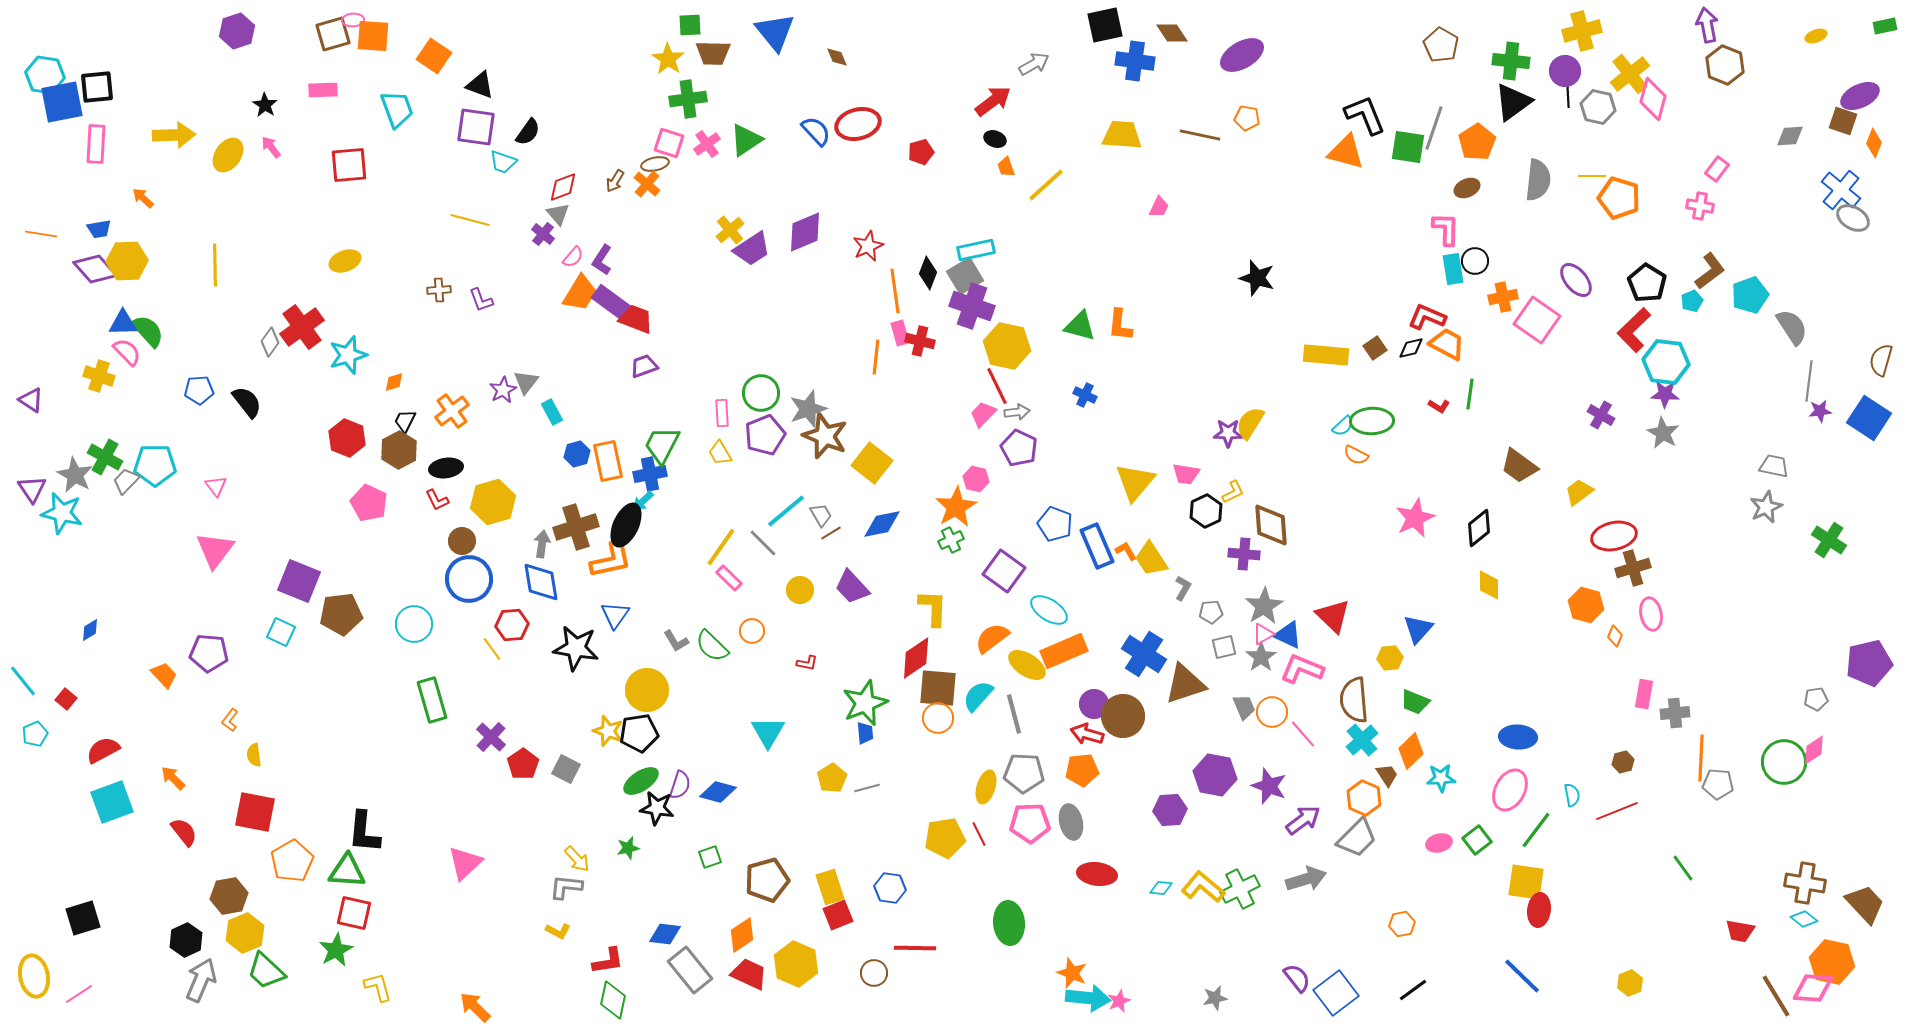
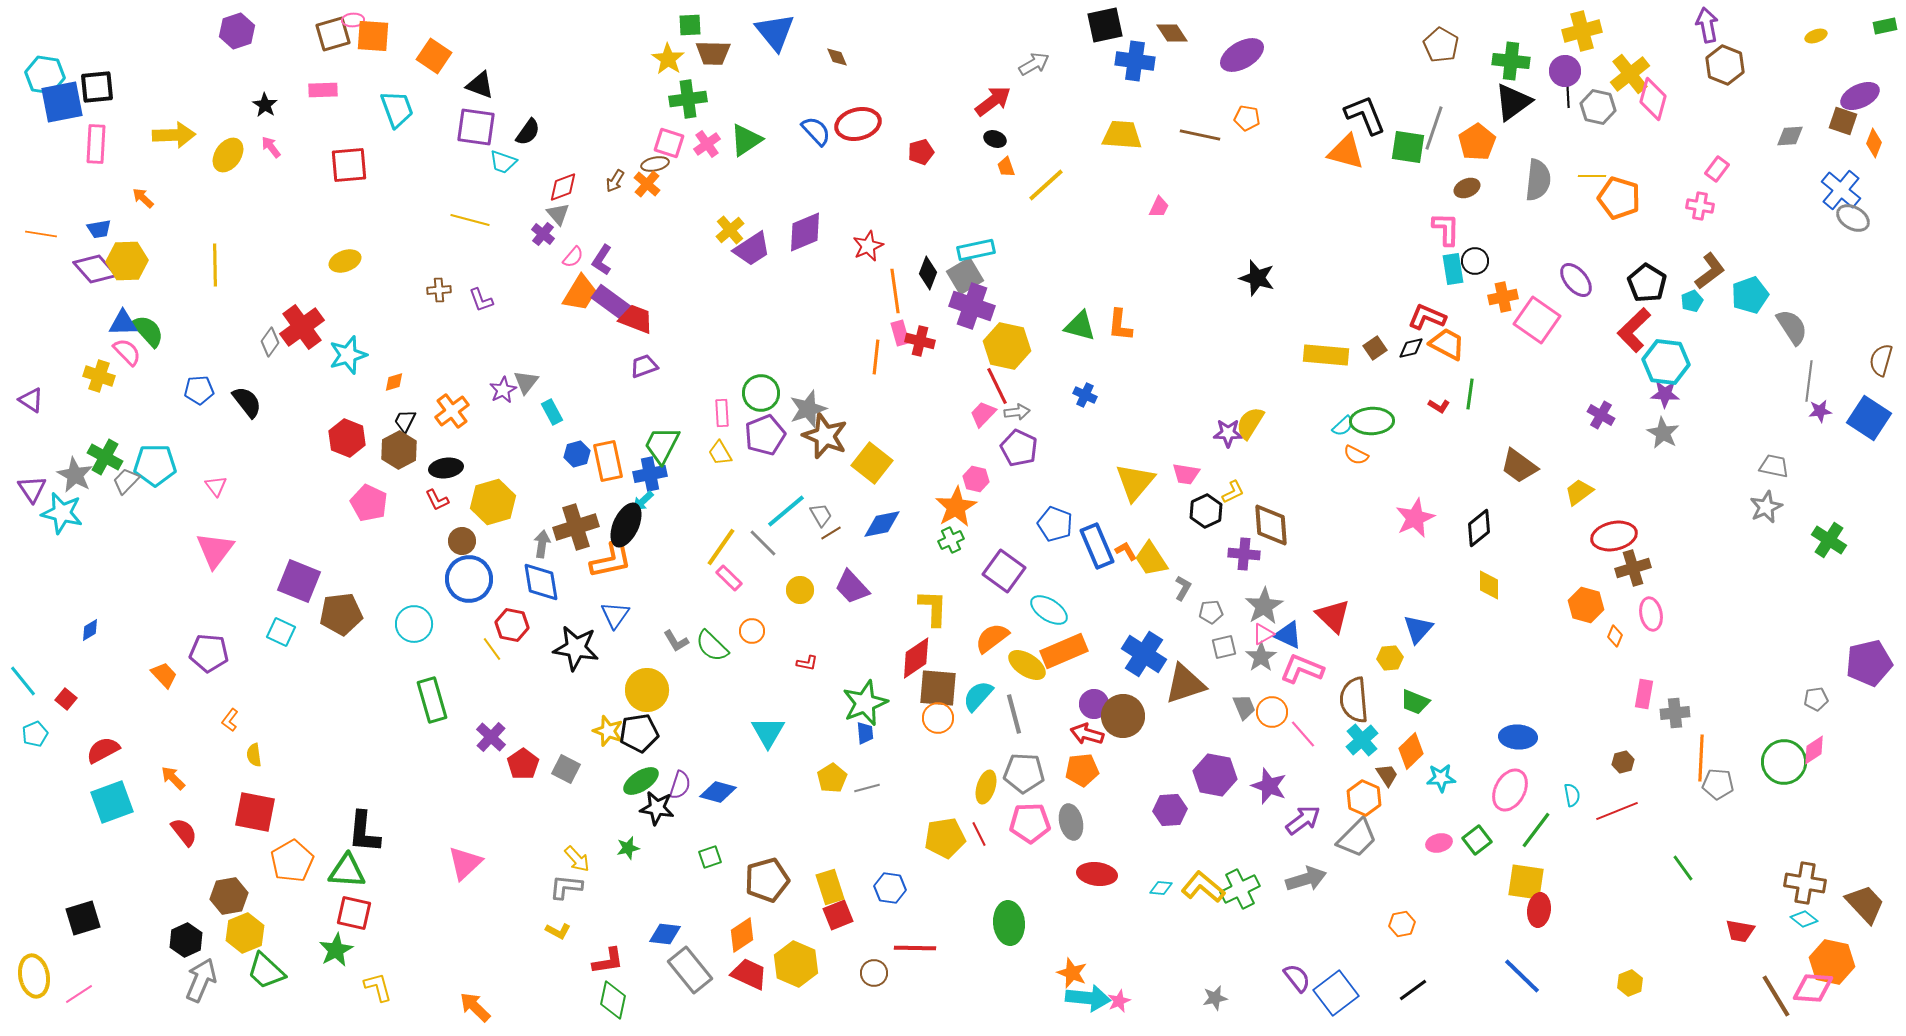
red hexagon at (512, 625): rotated 16 degrees clockwise
